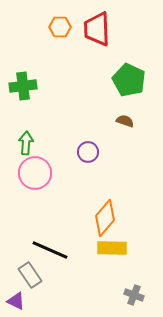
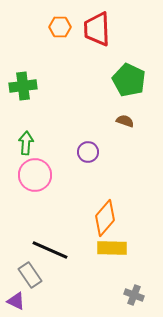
pink circle: moved 2 px down
